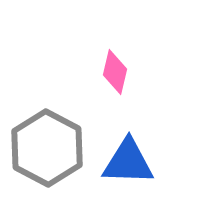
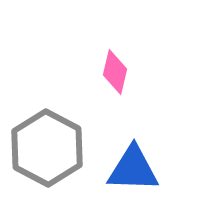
blue triangle: moved 5 px right, 7 px down
